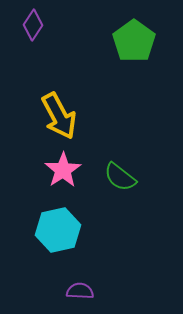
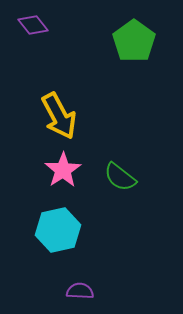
purple diamond: rotated 72 degrees counterclockwise
